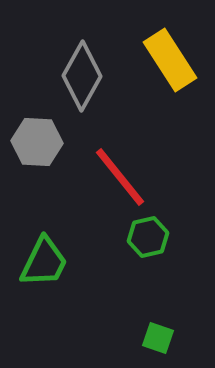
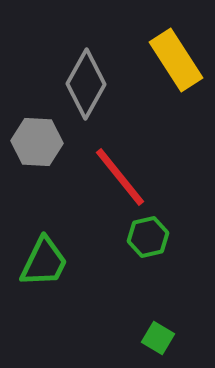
yellow rectangle: moved 6 px right
gray diamond: moved 4 px right, 8 px down
green square: rotated 12 degrees clockwise
